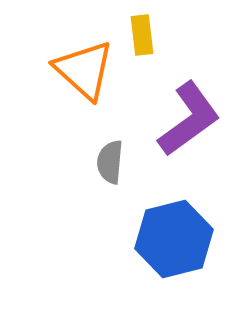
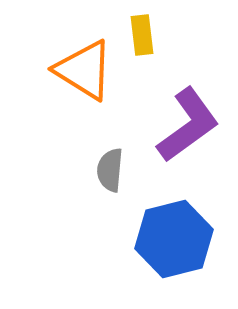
orange triangle: rotated 10 degrees counterclockwise
purple L-shape: moved 1 px left, 6 px down
gray semicircle: moved 8 px down
